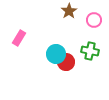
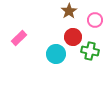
pink circle: moved 1 px right
pink rectangle: rotated 14 degrees clockwise
red circle: moved 7 px right, 25 px up
